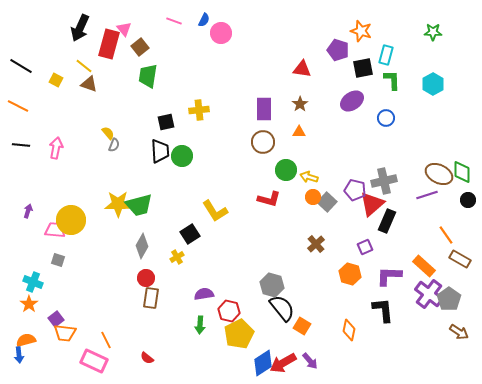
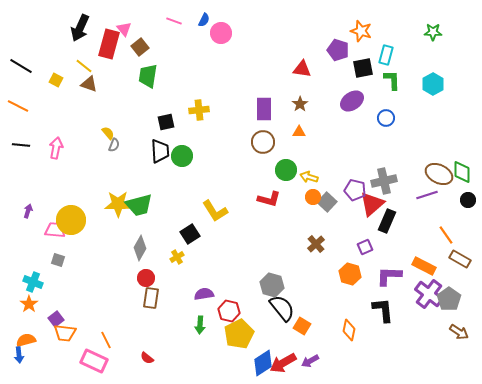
gray diamond at (142, 246): moved 2 px left, 2 px down
orange rectangle at (424, 266): rotated 15 degrees counterclockwise
purple arrow at (310, 361): rotated 102 degrees clockwise
